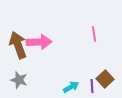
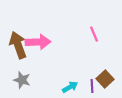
pink line: rotated 14 degrees counterclockwise
pink arrow: moved 1 px left
gray star: moved 3 px right
cyan arrow: moved 1 px left
